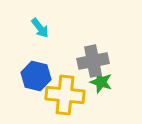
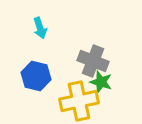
cyan arrow: rotated 20 degrees clockwise
gray cross: rotated 32 degrees clockwise
yellow cross: moved 14 px right, 6 px down; rotated 18 degrees counterclockwise
